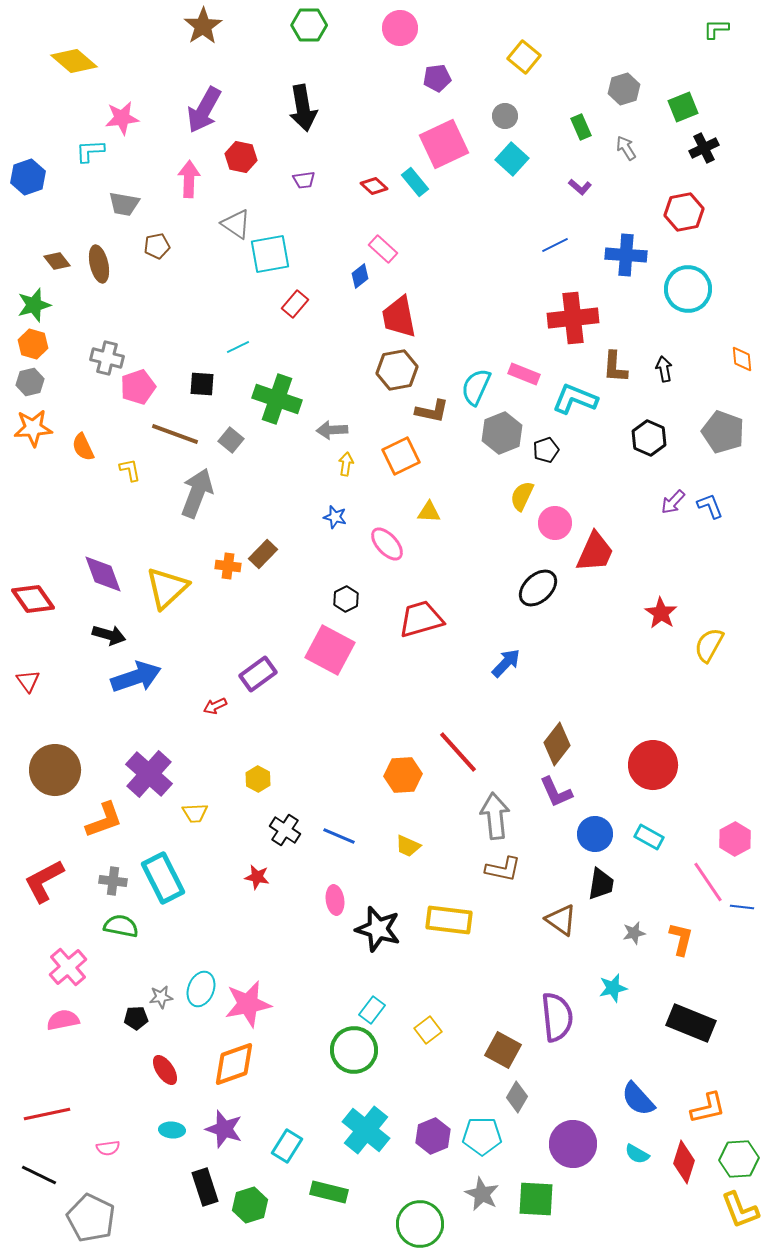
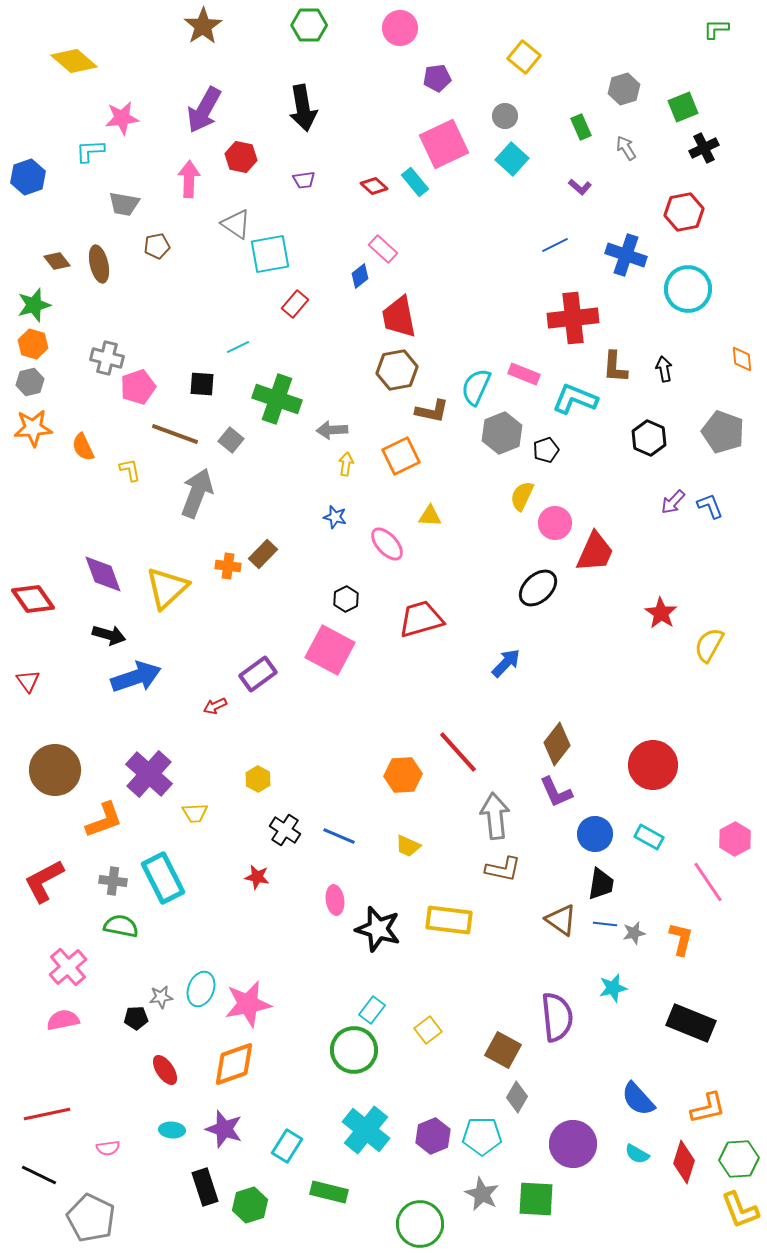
blue cross at (626, 255): rotated 15 degrees clockwise
yellow triangle at (429, 512): moved 1 px right, 4 px down
blue line at (742, 907): moved 137 px left, 17 px down
